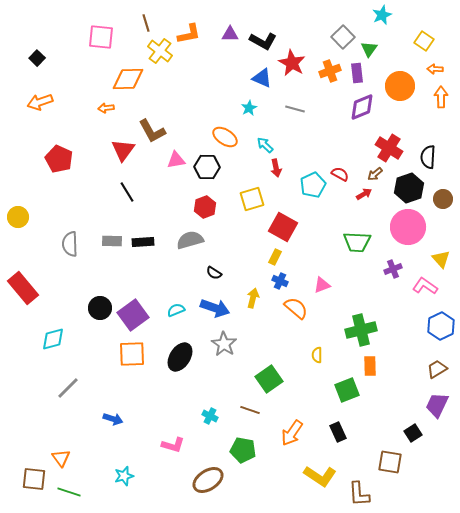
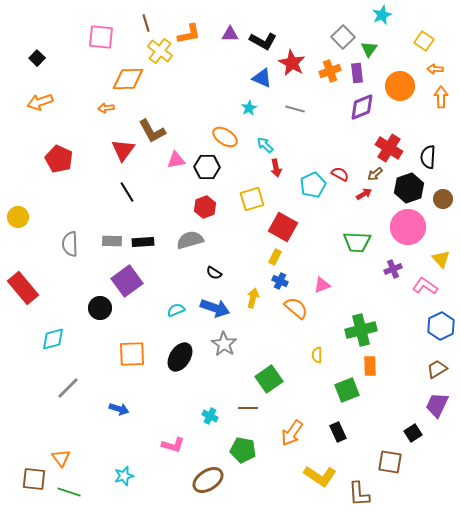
purple square at (133, 315): moved 6 px left, 34 px up
brown line at (250, 410): moved 2 px left, 2 px up; rotated 18 degrees counterclockwise
blue arrow at (113, 419): moved 6 px right, 10 px up
